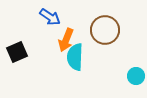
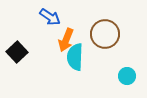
brown circle: moved 4 px down
black square: rotated 20 degrees counterclockwise
cyan circle: moved 9 px left
